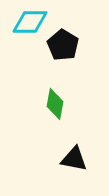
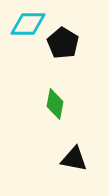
cyan diamond: moved 2 px left, 2 px down
black pentagon: moved 2 px up
